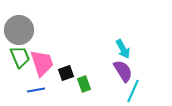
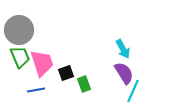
purple semicircle: moved 1 px right, 2 px down
